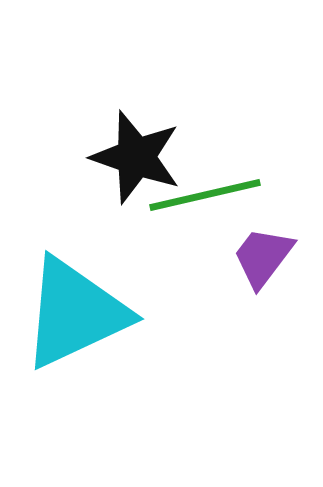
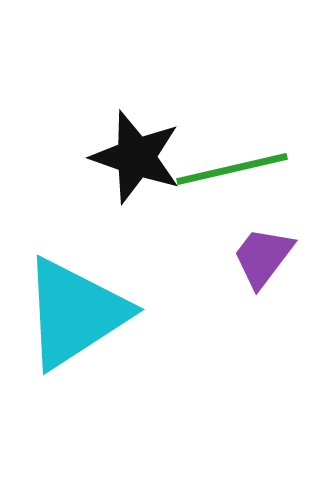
green line: moved 27 px right, 26 px up
cyan triangle: rotated 8 degrees counterclockwise
